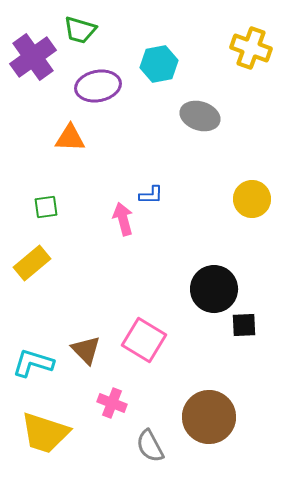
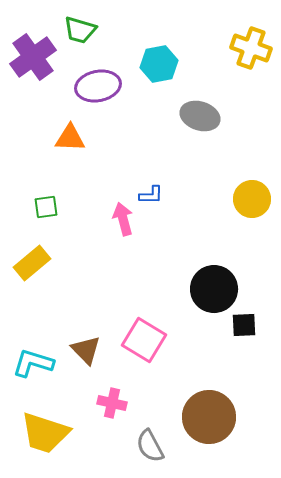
pink cross: rotated 8 degrees counterclockwise
